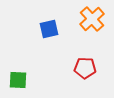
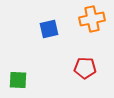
orange cross: rotated 30 degrees clockwise
